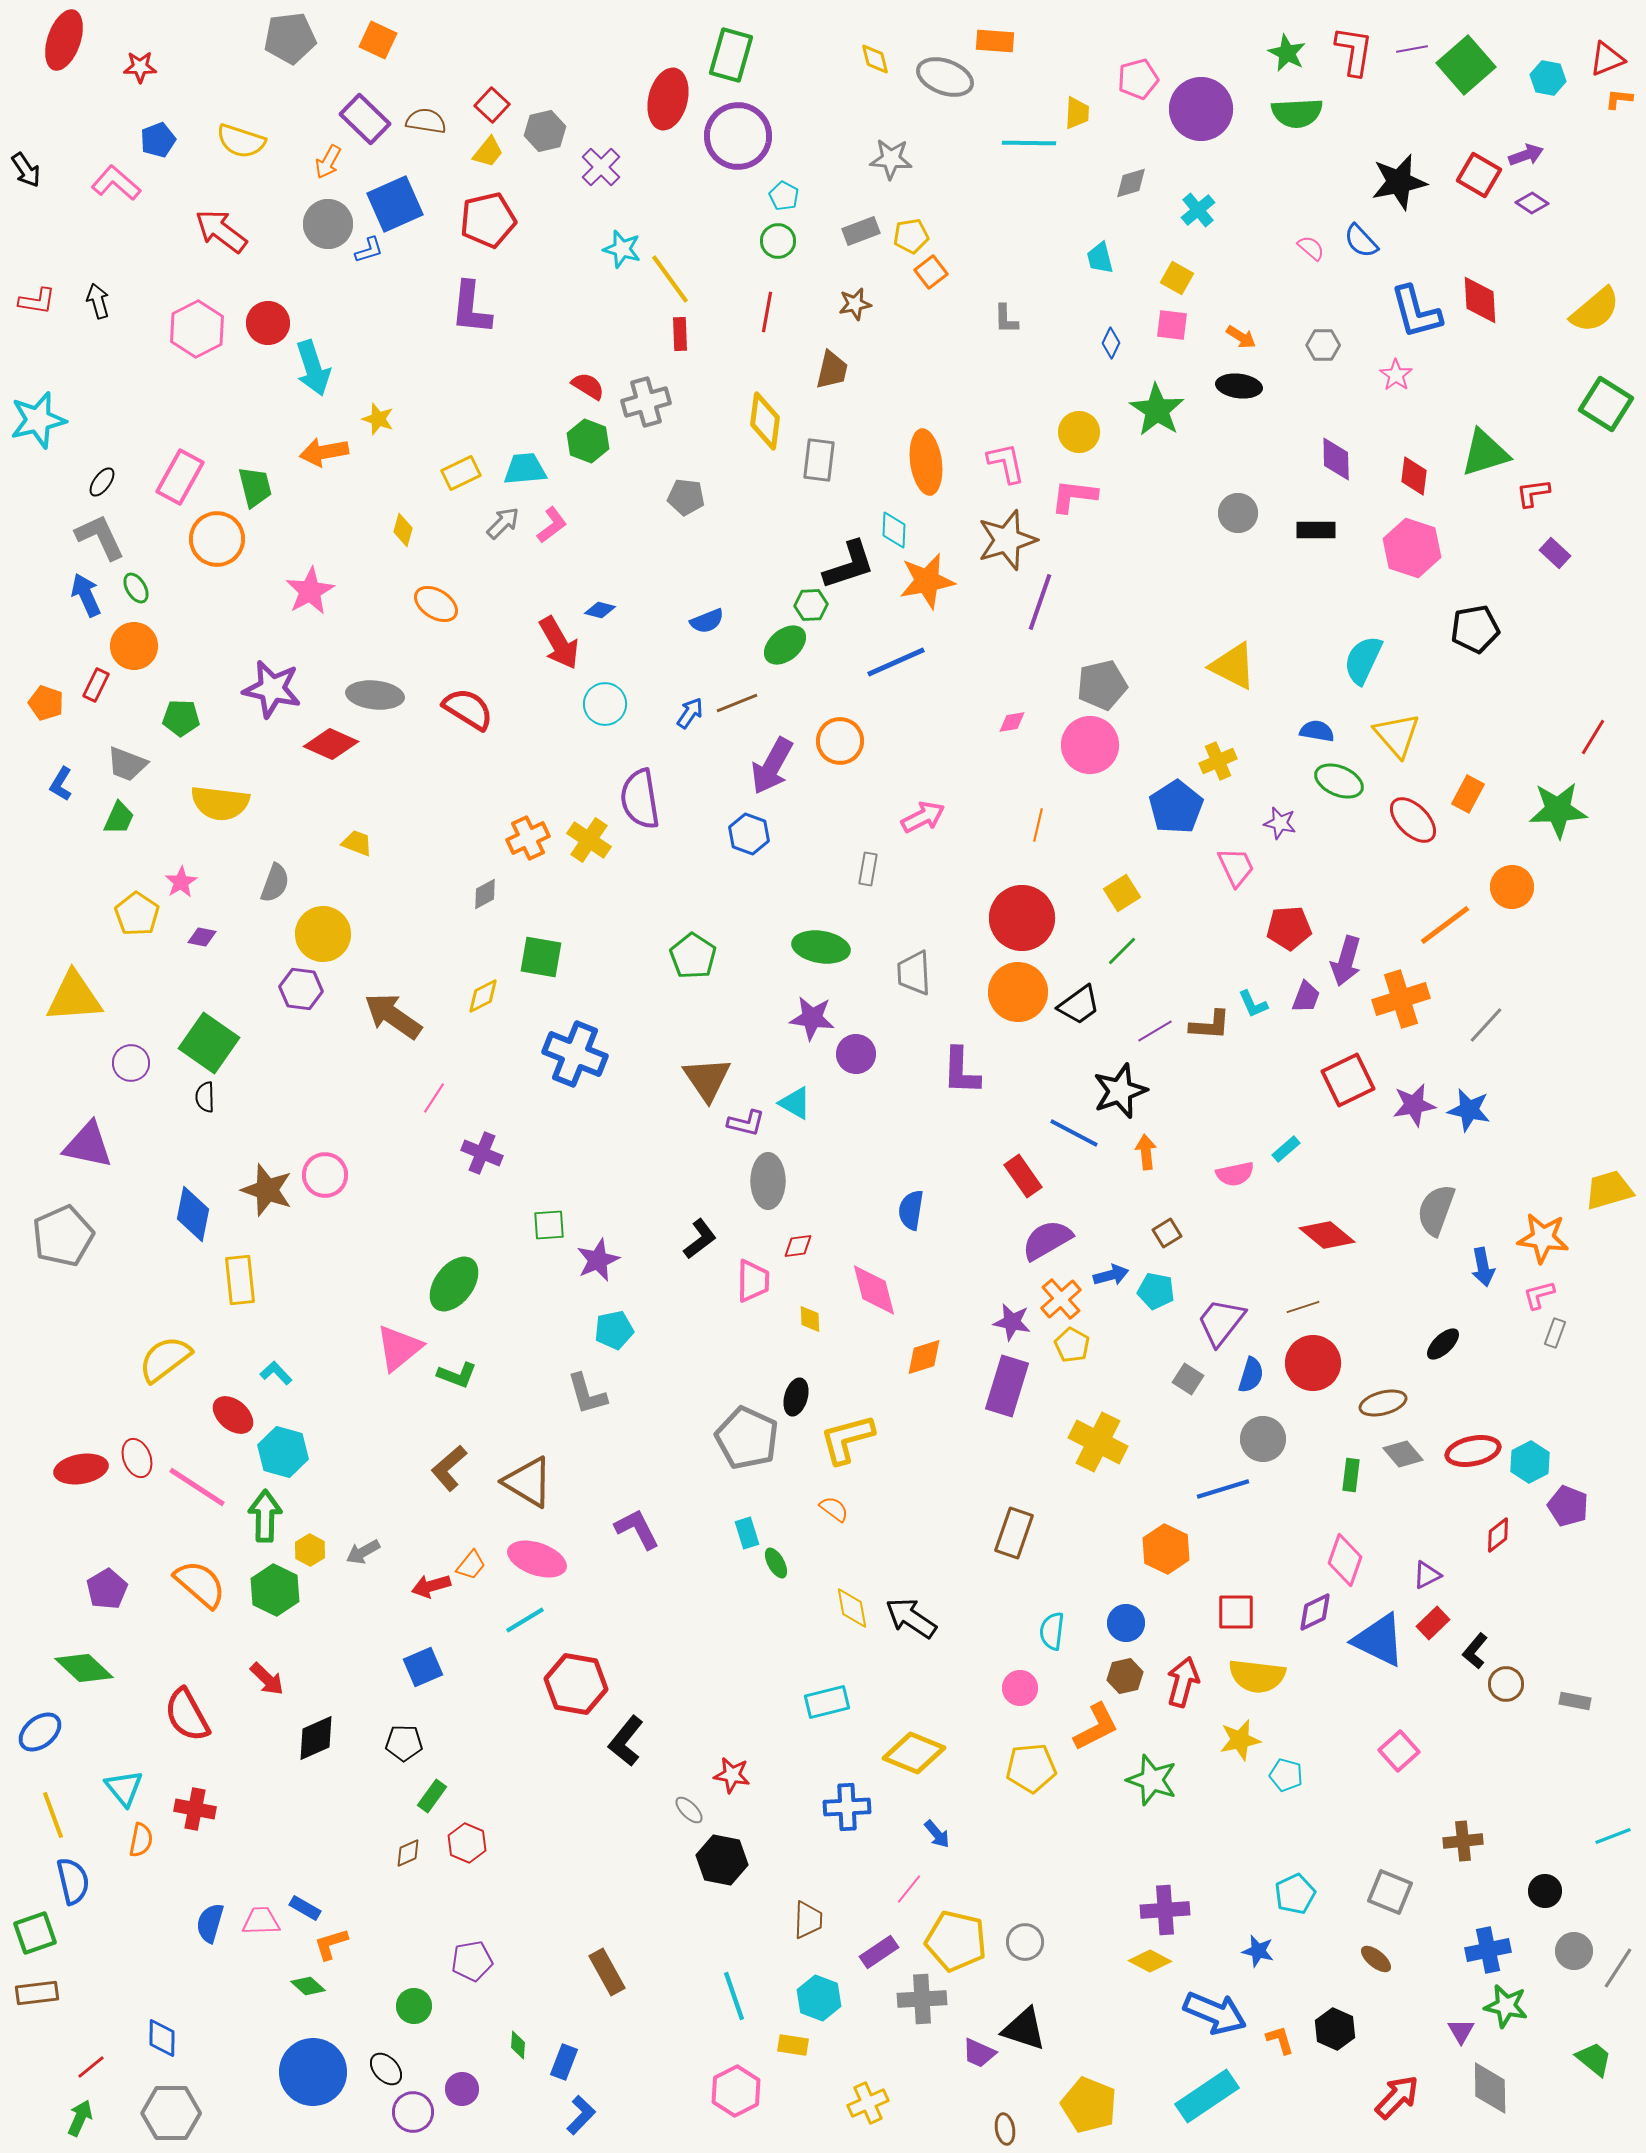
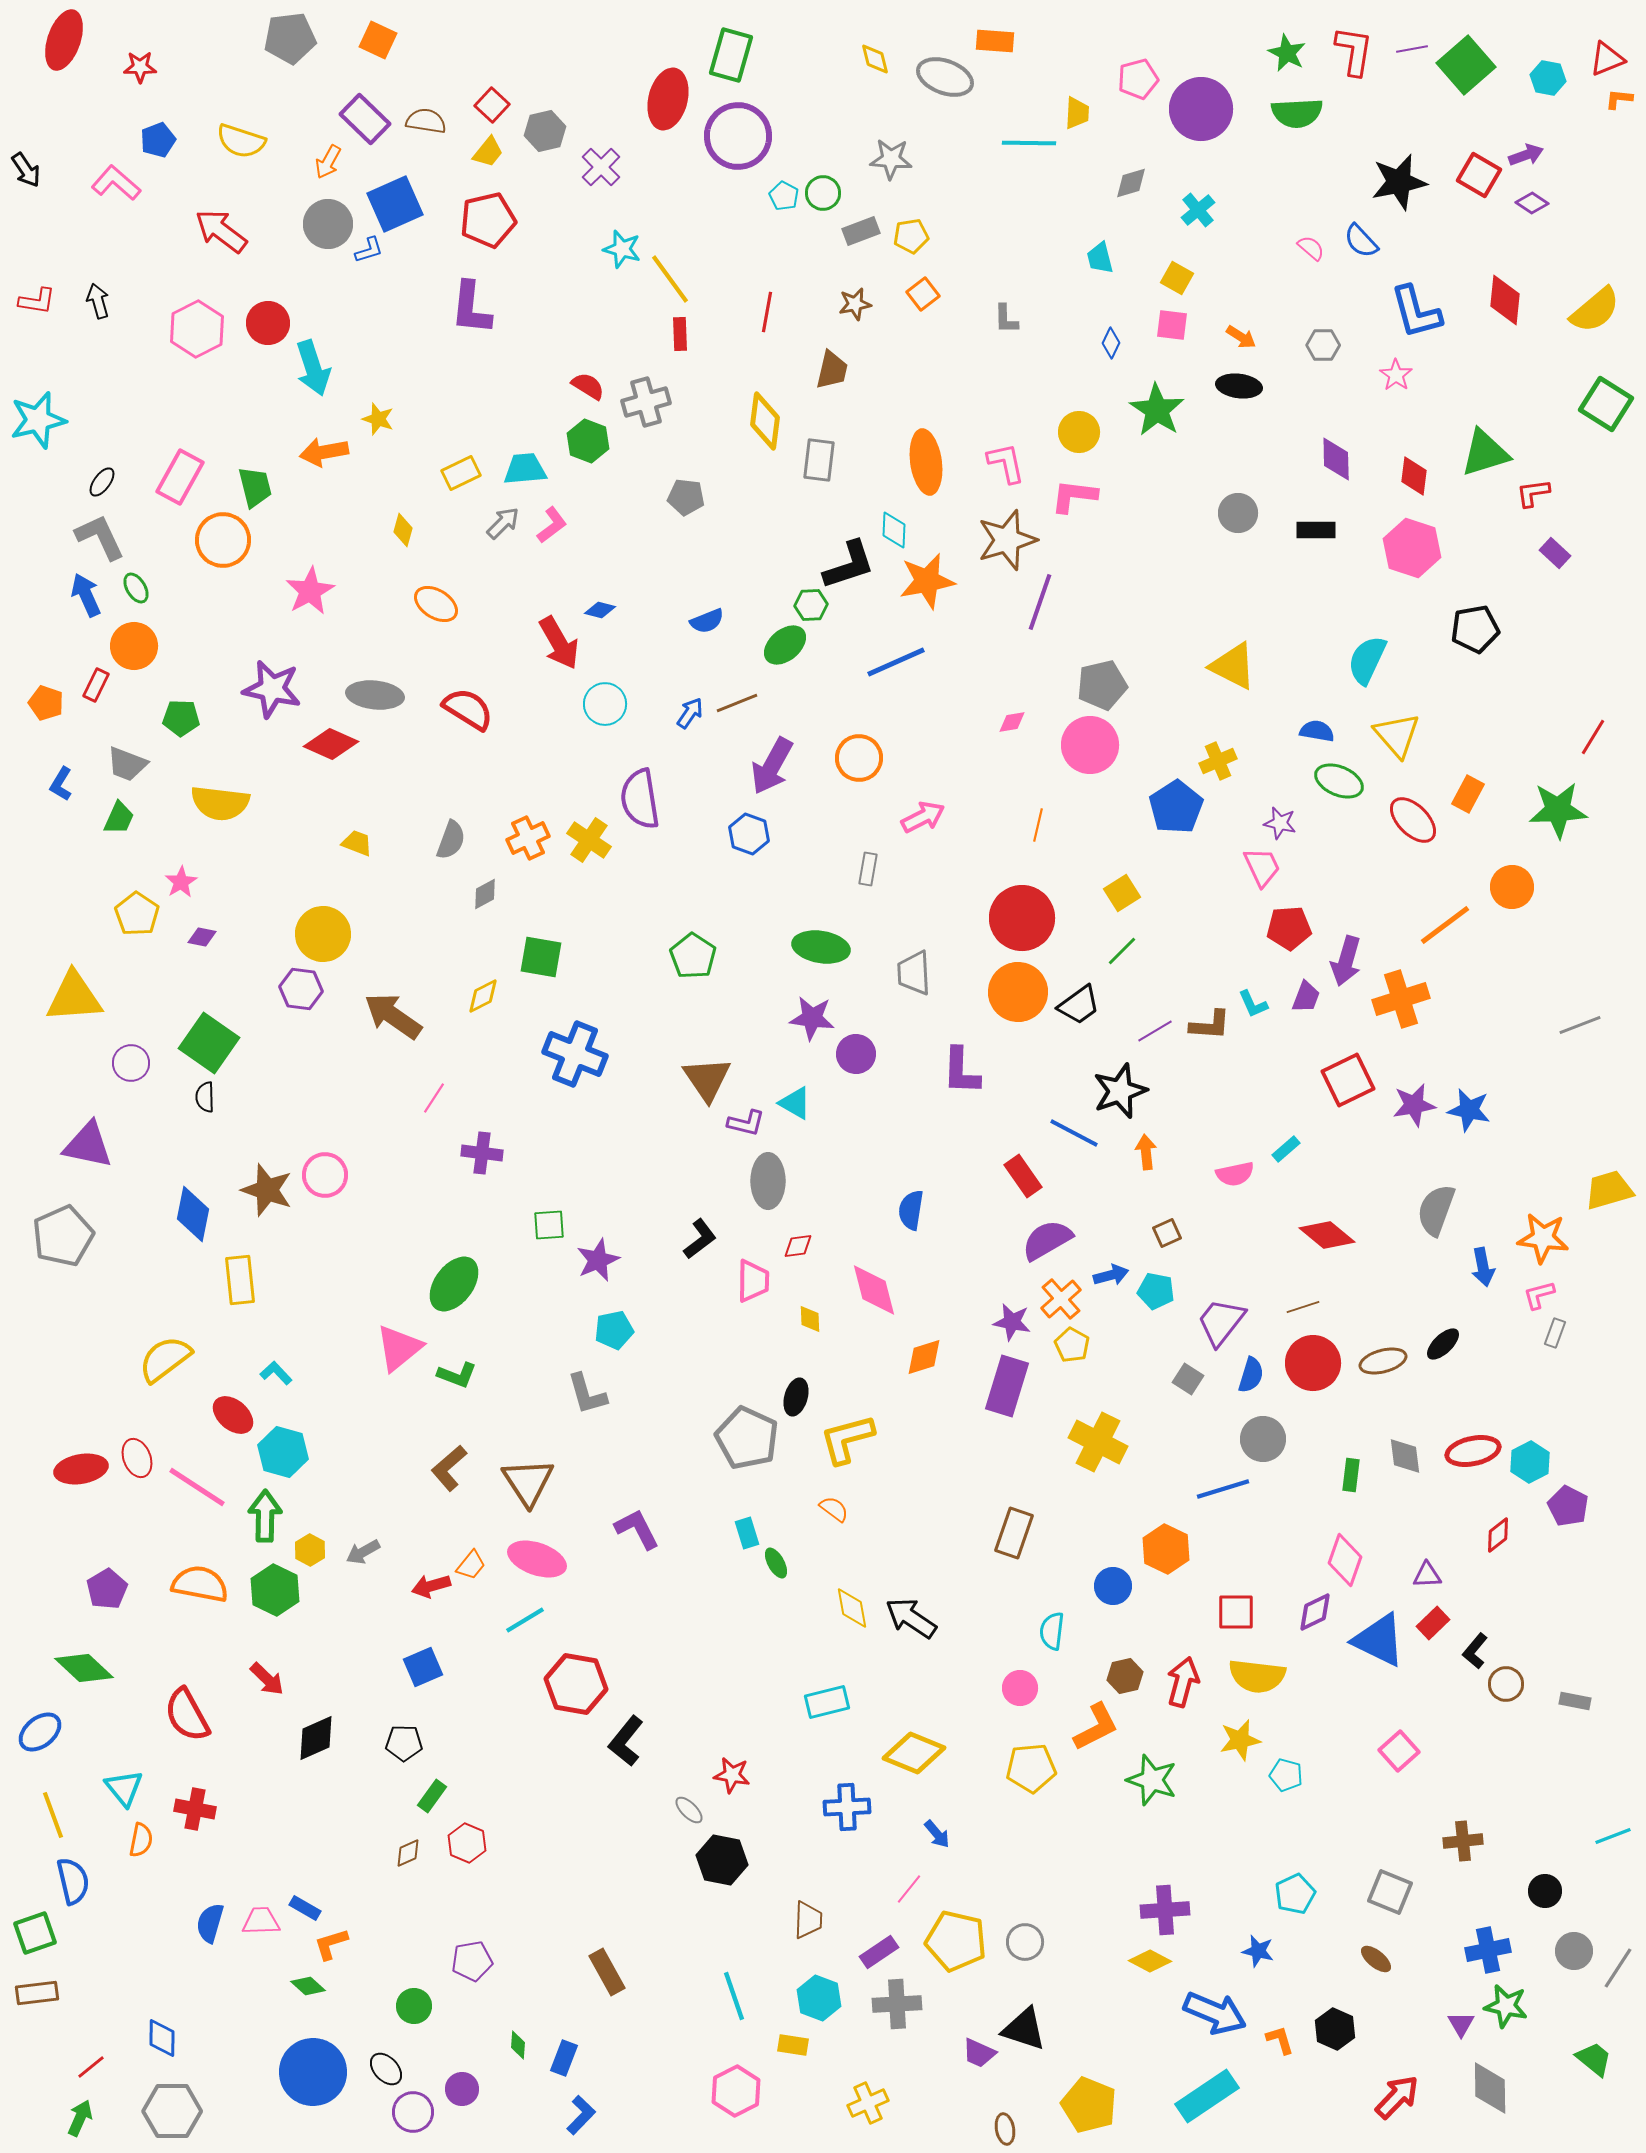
green circle at (778, 241): moved 45 px right, 48 px up
orange square at (931, 272): moved 8 px left, 22 px down
red diamond at (1480, 300): moved 25 px right; rotated 9 degrees clockwise
orange circle at (217, 539): moved 6 px right, 1 px down
cyan semicircle at (1363, 660): moved 4 px right
orange circle at (840, 741): moved 19 px right, 17 px down
pink trapezoid at (1236, 867): moved 26 px right
gray semicircle at (275, 883): moved 176 px right, 43 px up
gray line at (1486, 1025): moved 94 px right; rotated 27 degrees clockwise
purple cross at (482, 1153): rotated 15 degrees counterclockwise
brown square at (1167, 1233): rotated 8 degrees clockwise
brown ellipse at (1383, 1403): moved 42 px up
gray diamond at (1403, 1454): moved 2 px right, 2 px down; rotated 33 degrees clockwise
brown triangle at (528, 1482): rotated 26 degrees clockwise
purple pentagon at (1568, 1506): rotated 6 degrees clockwise
purple triangle at (1427, 1575): rotated 24 degrees clockwise
orange semicircle at (200, 1584): rotated 30 degrees counterclockwise
blue circle at (1126, 1623): moved 13 px left, 37 px up
gray cross at (922, 1999): moved 25 px left, 5 px down
purple triangle at (1461, 2031): moved 7 px up
blue rectangle at (564, 2062): moved 4 px up
gray hexagon at (171, 2113): moved 1 px right, 2 px up
